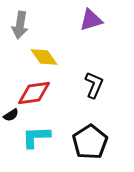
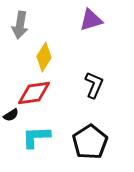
yellow diamond: rotated 68 degrees clockwise
